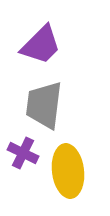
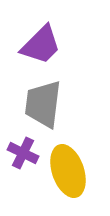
gray trapezoid: moved 1 px left, 1 px up
yellow ellipse: rotated 12 degrees counterclockwise
